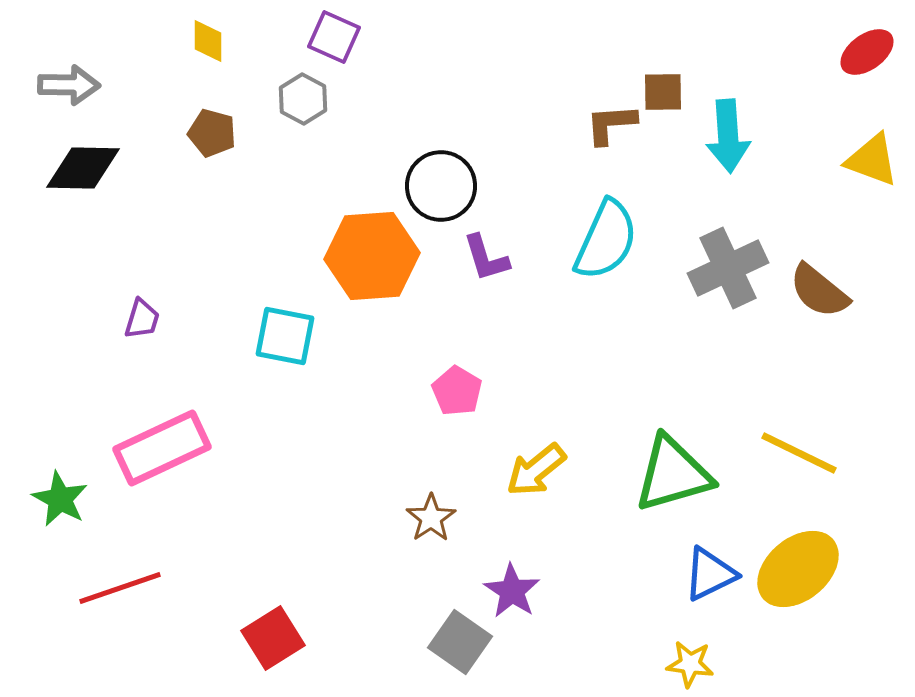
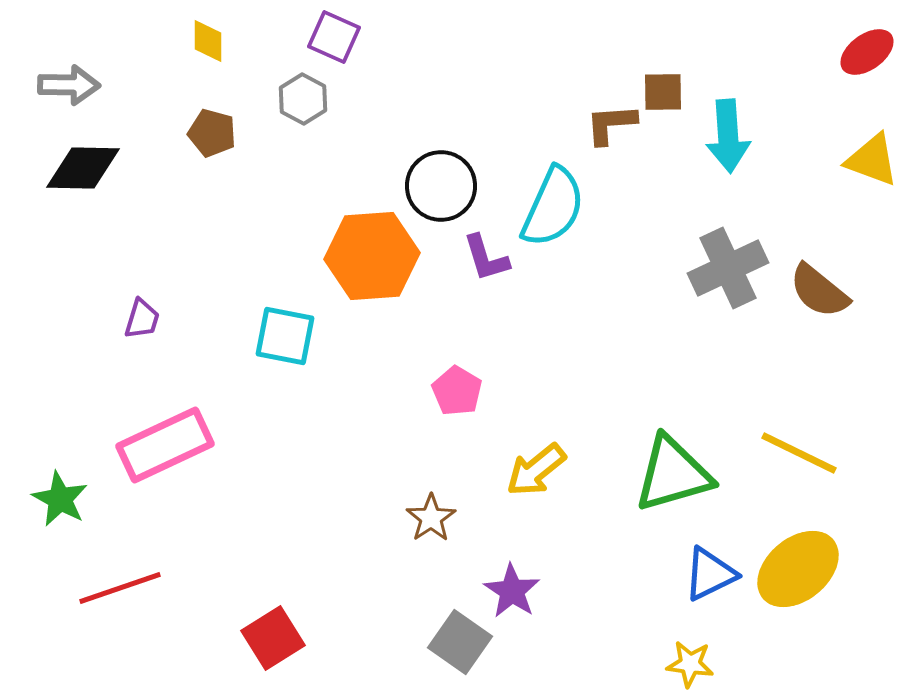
cyan semicircle: moved 53 px left, 33 px up
pink rectangle: moved 3 px right, 3 px up
